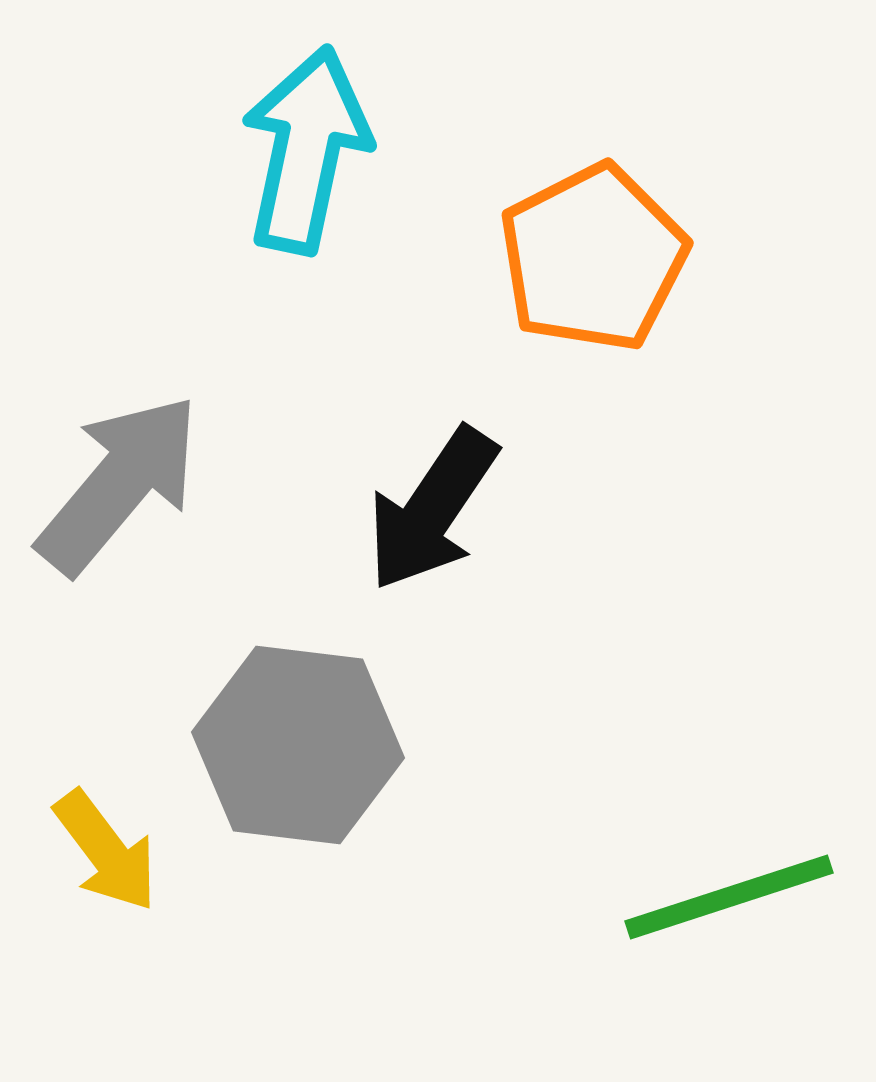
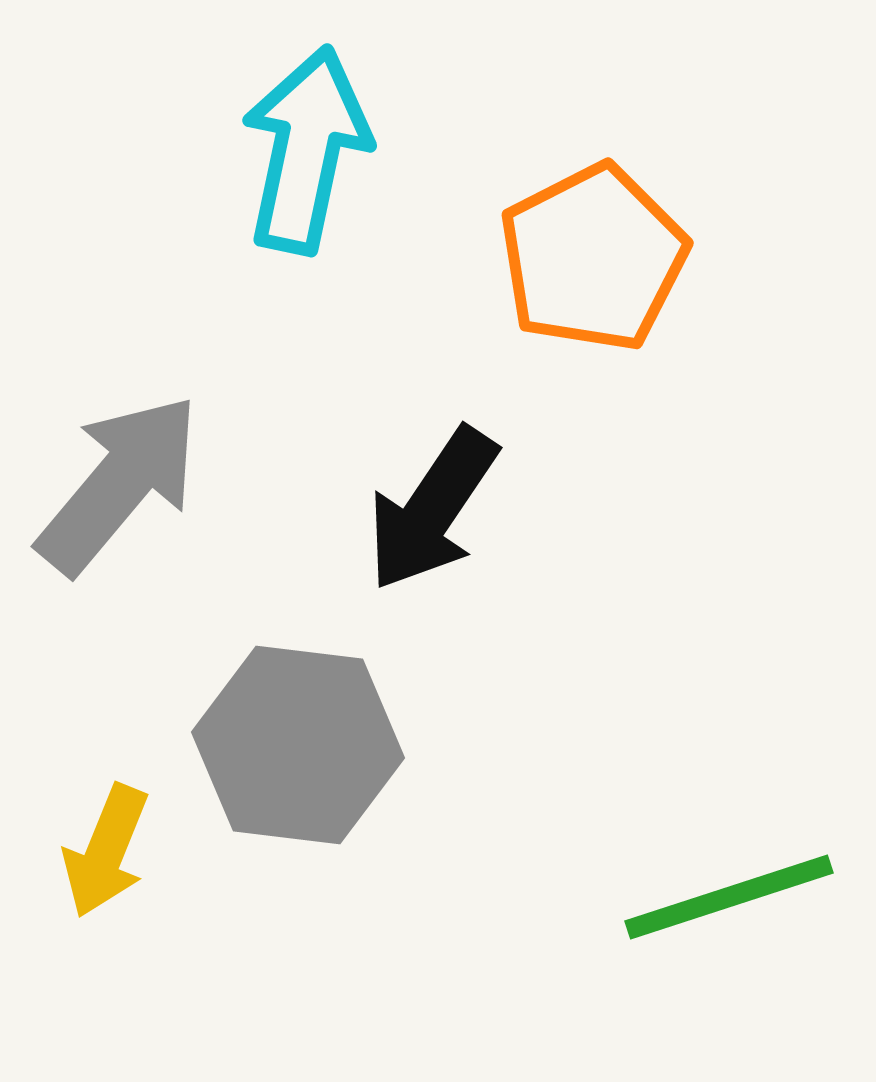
yellow arrow: rotated 59 degrees clockwise
